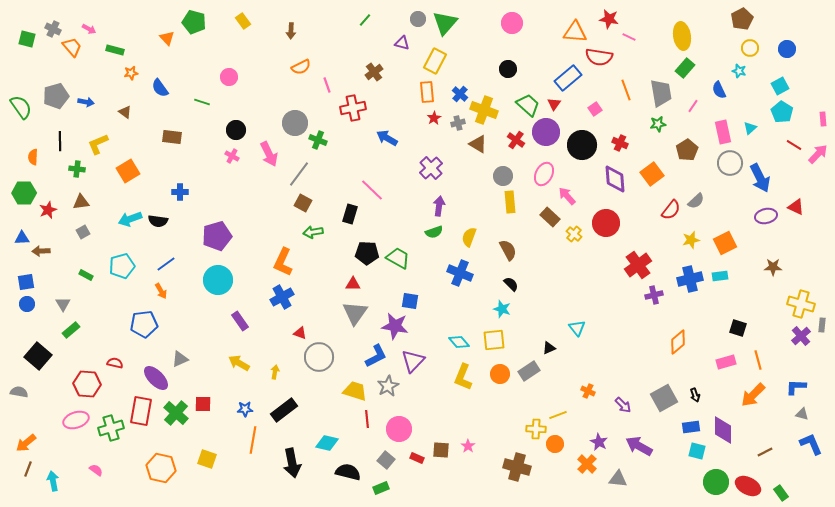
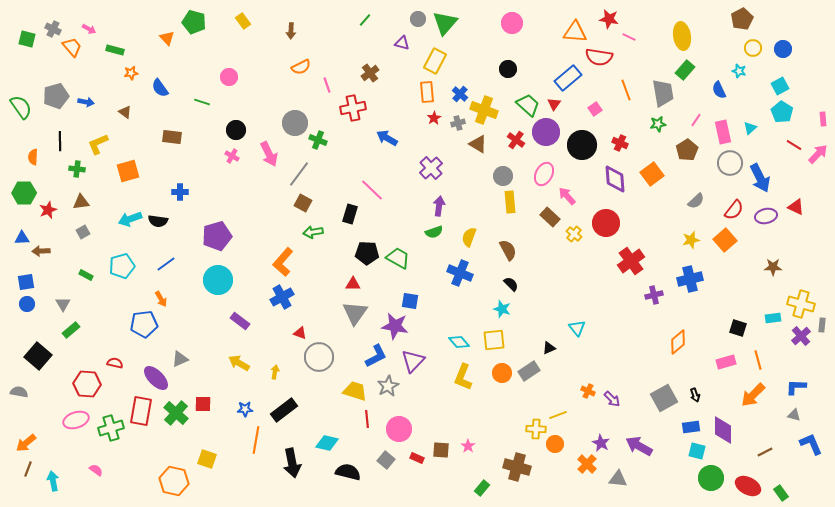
yellow circle at (750, 48): moved 3 px right
blue circle at (787, 49): moved 4 px left
green rectangle at (685, 68): moved 2 px down
brown cross at (374, 72): moved 4 px left, 1 px down
gray trapezoid at (661, 93): moved 2 px right
pink line at (693, 106): moved 3 px right, 14 px down
orange square at (128, 171): rotated 15 degrees clockwise
red semicircle at (671, 210): moved 63 px right
orange square at (725, 243): moved 3 px up; rotated 15 degrees counterclockwise
orange L-shape at (283, 262): rotated 16 degrees clockwise
red cross at (638, 265): moved 7 px left, 4 px up
cyan rectangle at (720, 276): moved 53 px right, 42 px down
orange arrow at (161, 291): moved 8 px down
purple rectangle at (240, 321): rotated 18 degrees counterclockwise
orange circle at (500, 374): moved 2 px right, 1 px up
purple arrow at (623, 405): moved 11 px left, 6 px up
gray triangle at (802, 414): moved 8 px left, 1 px down
orange line at (253, 440): moved 3 px right
purple star at (599, 442): moved 2 px right, 1 px down
orange hexagon at (161, 468): moved 13 px right, 13 px down
green circle at (716, 482): moved 5 px left, 4 px up
green rectangle at (381, 488): moved 101 px right; rotated 28 degrees counterclockwise
